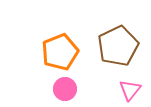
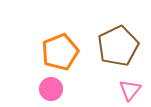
pink circle: moved 14 px left
